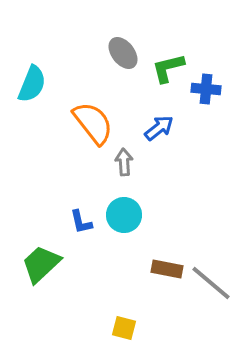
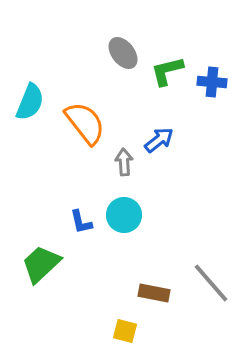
green L-shape: moved 1 px left, 3 px down
cyan semicircle: moved 2 px left, 18 px down
blue cross: moved 6 px right, 7 px up
orange semicircle: moved 8 px left
blue arrow: moved 12 px down
brown rectangle: moved 13 px left, 24 px down
gray line: rotated 9 degrees clockwise
yellow square: moved 1 px right, 3 px down
